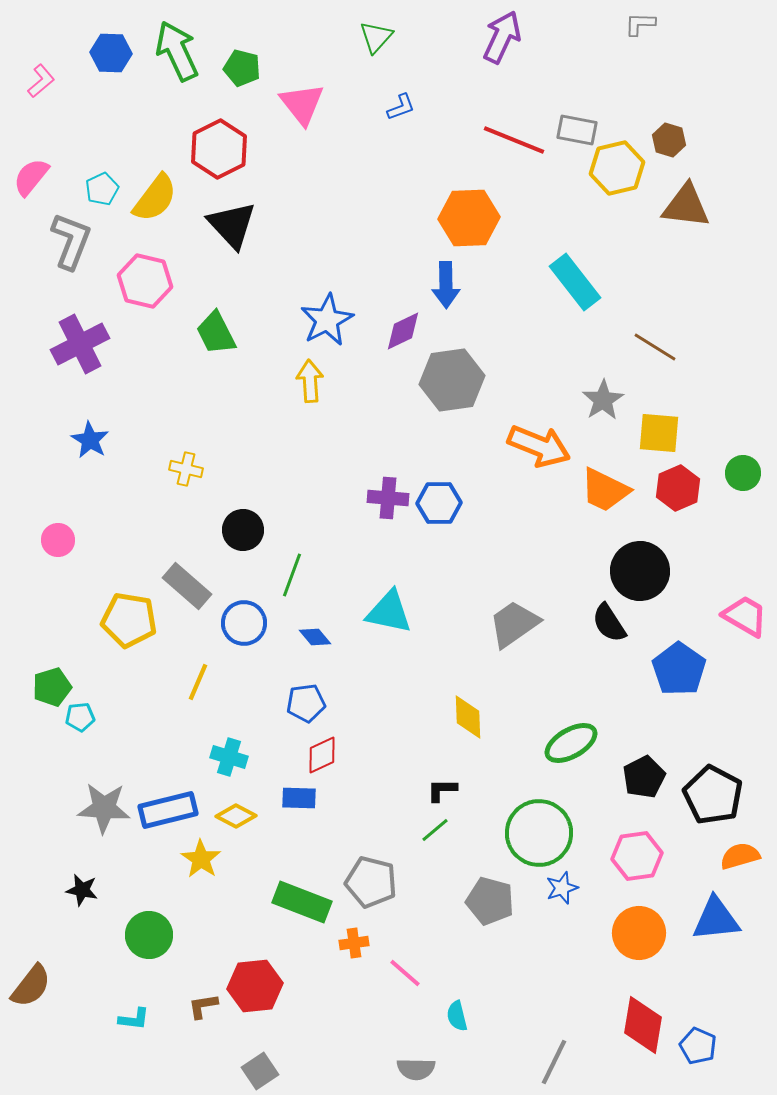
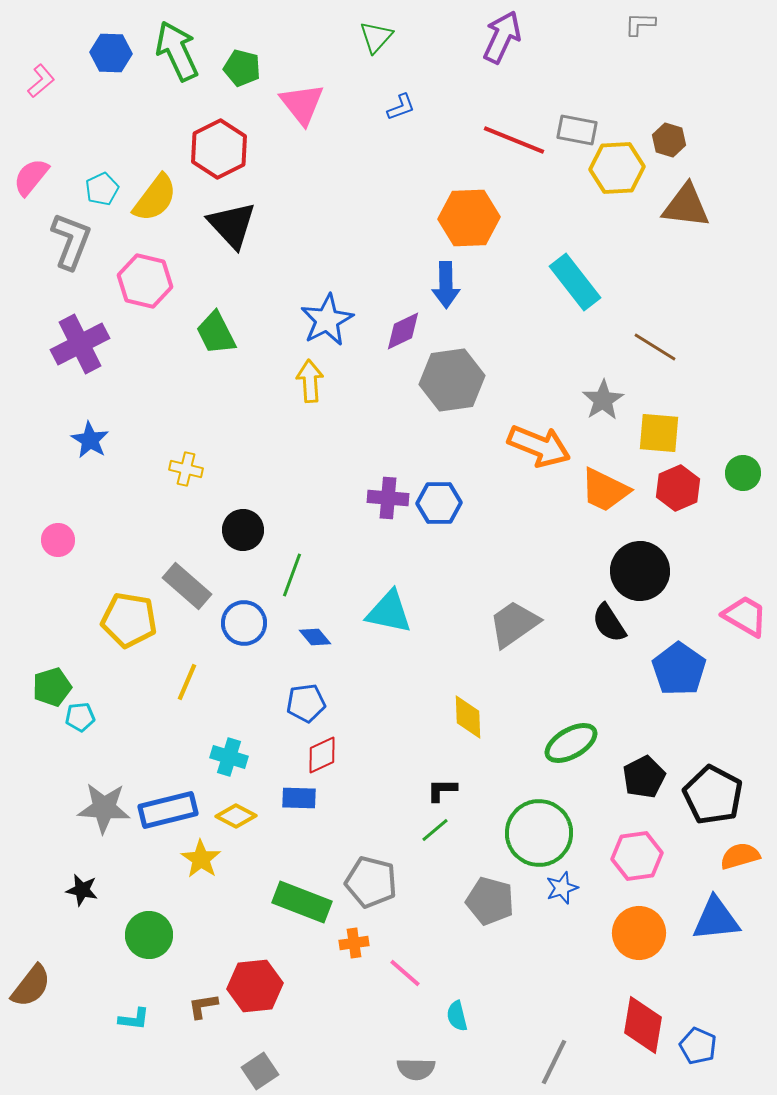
yellow hexagon at (617, 168): rotated 10 degrees clockwise
yellow line at (198, 682): moved 11 px left
